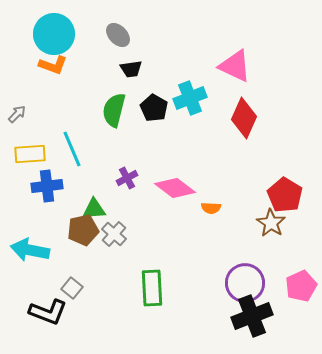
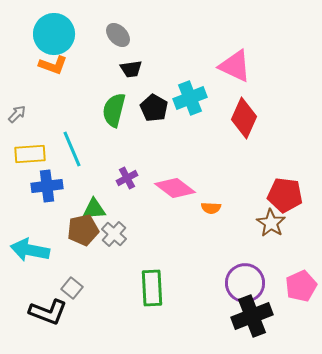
red pentagon: rotated 24 degrees counterclockwise
